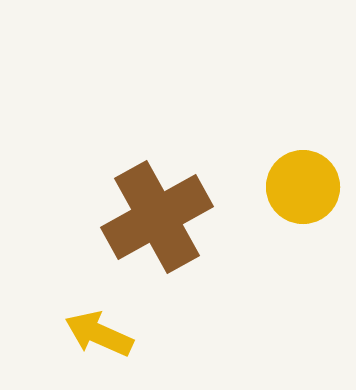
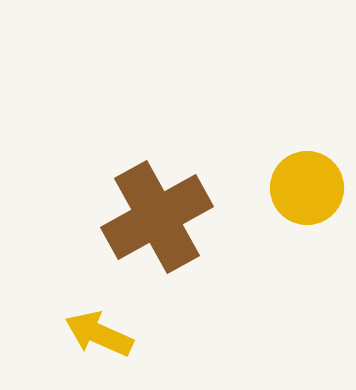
yellow circle: moved 4 px right, 1 px down
